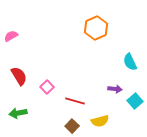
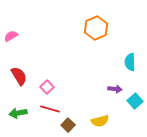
cyan semicircle: rotated 24 degrees clockwise
red line: moved 25 px left, 8 px down
brown square: moved 4 px left, 1 px up
